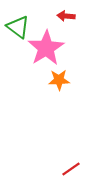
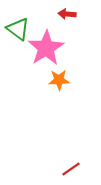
red arrow: moved 1 px right, 2 px up
green triangle: moved 2 px down
